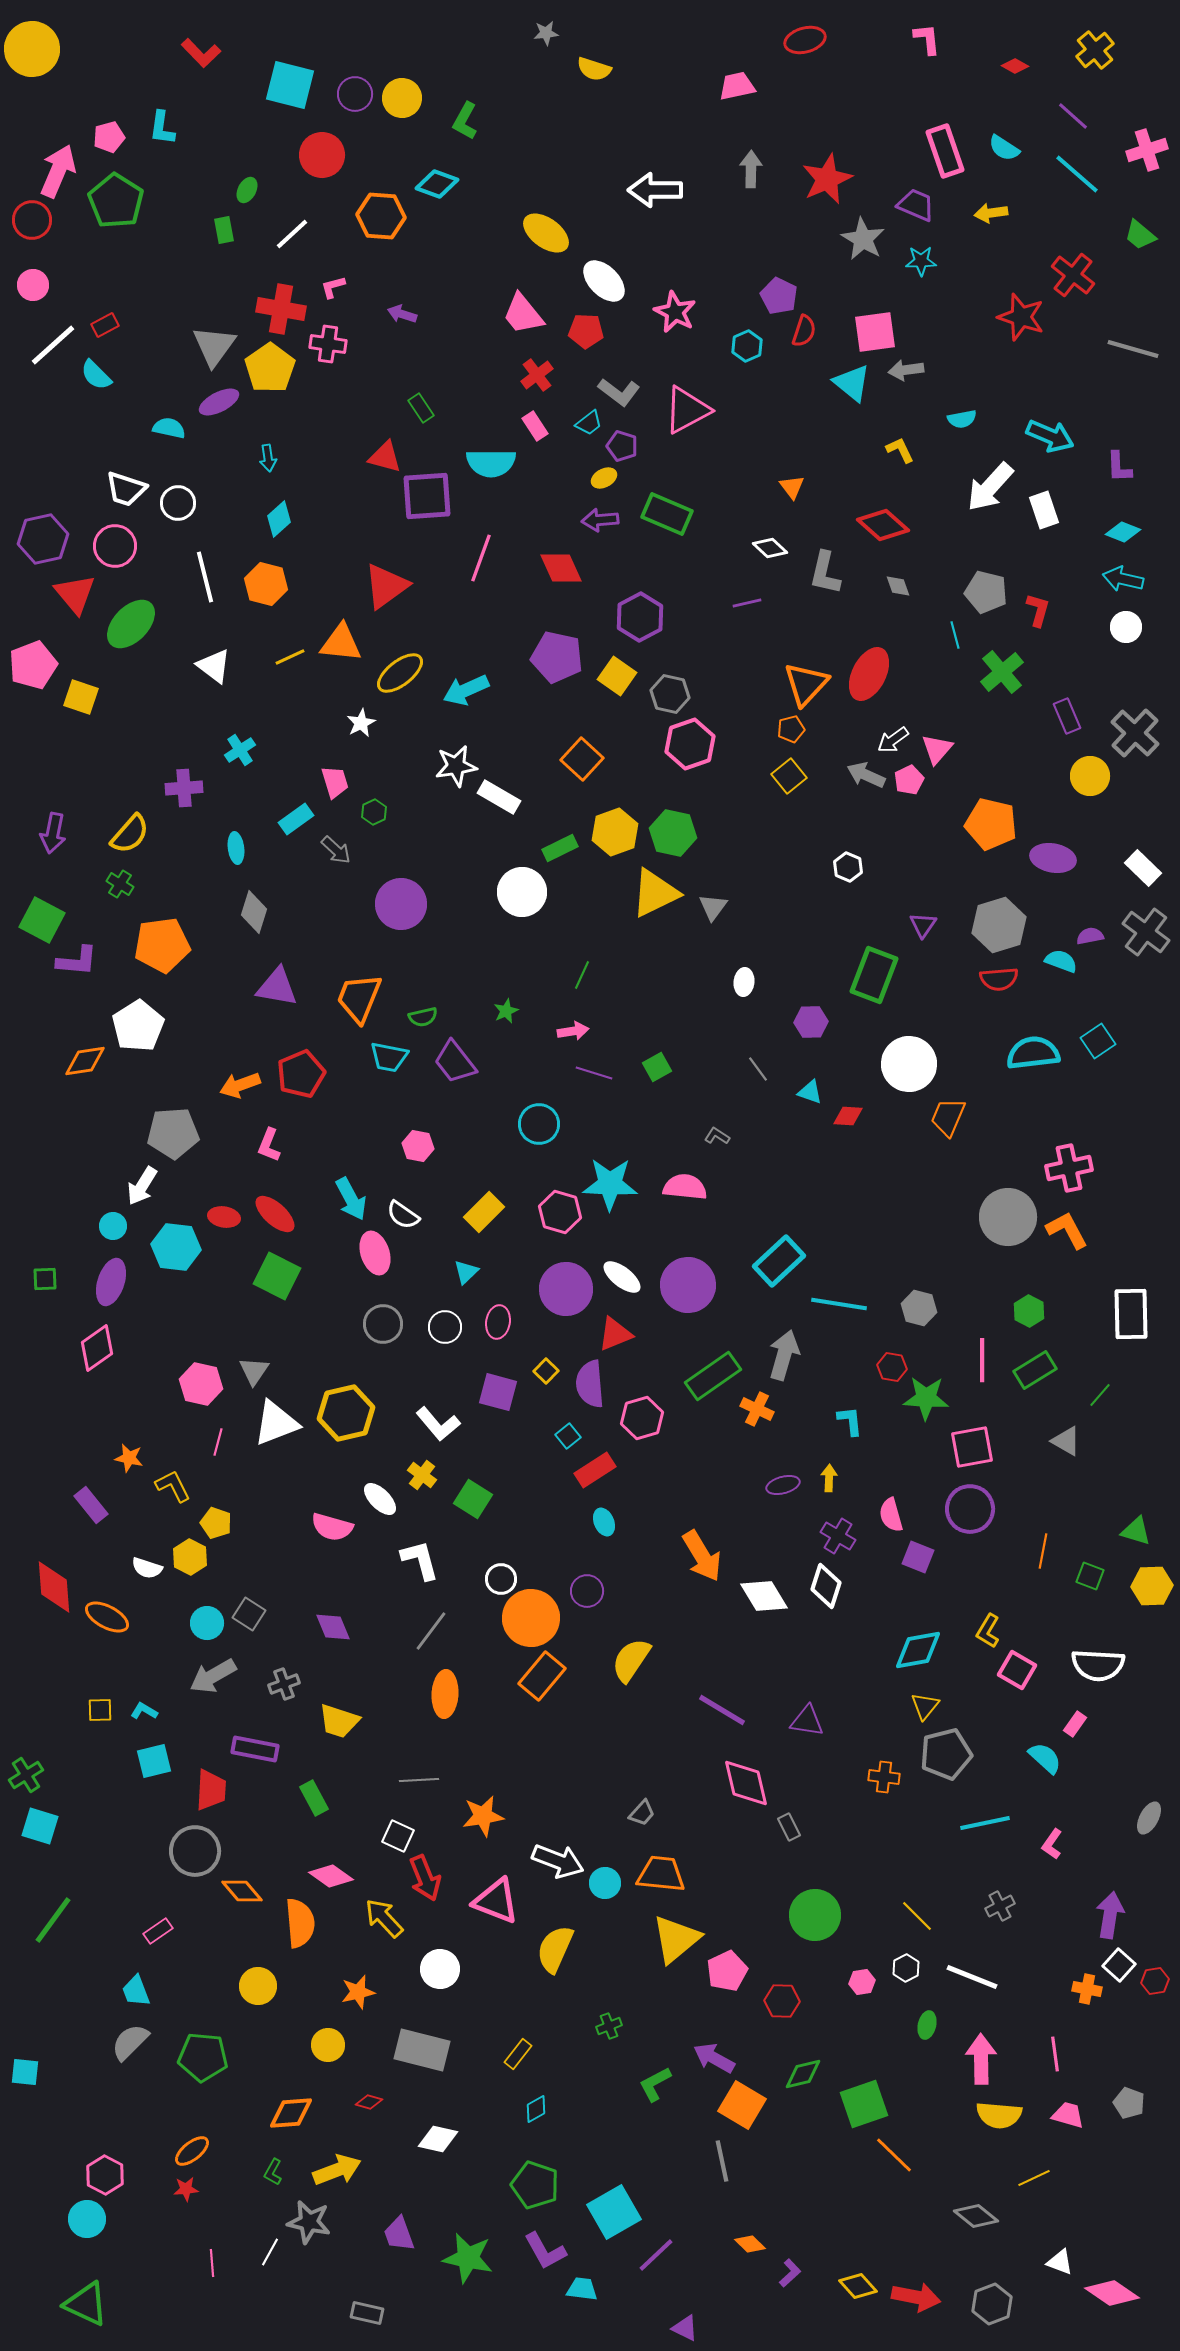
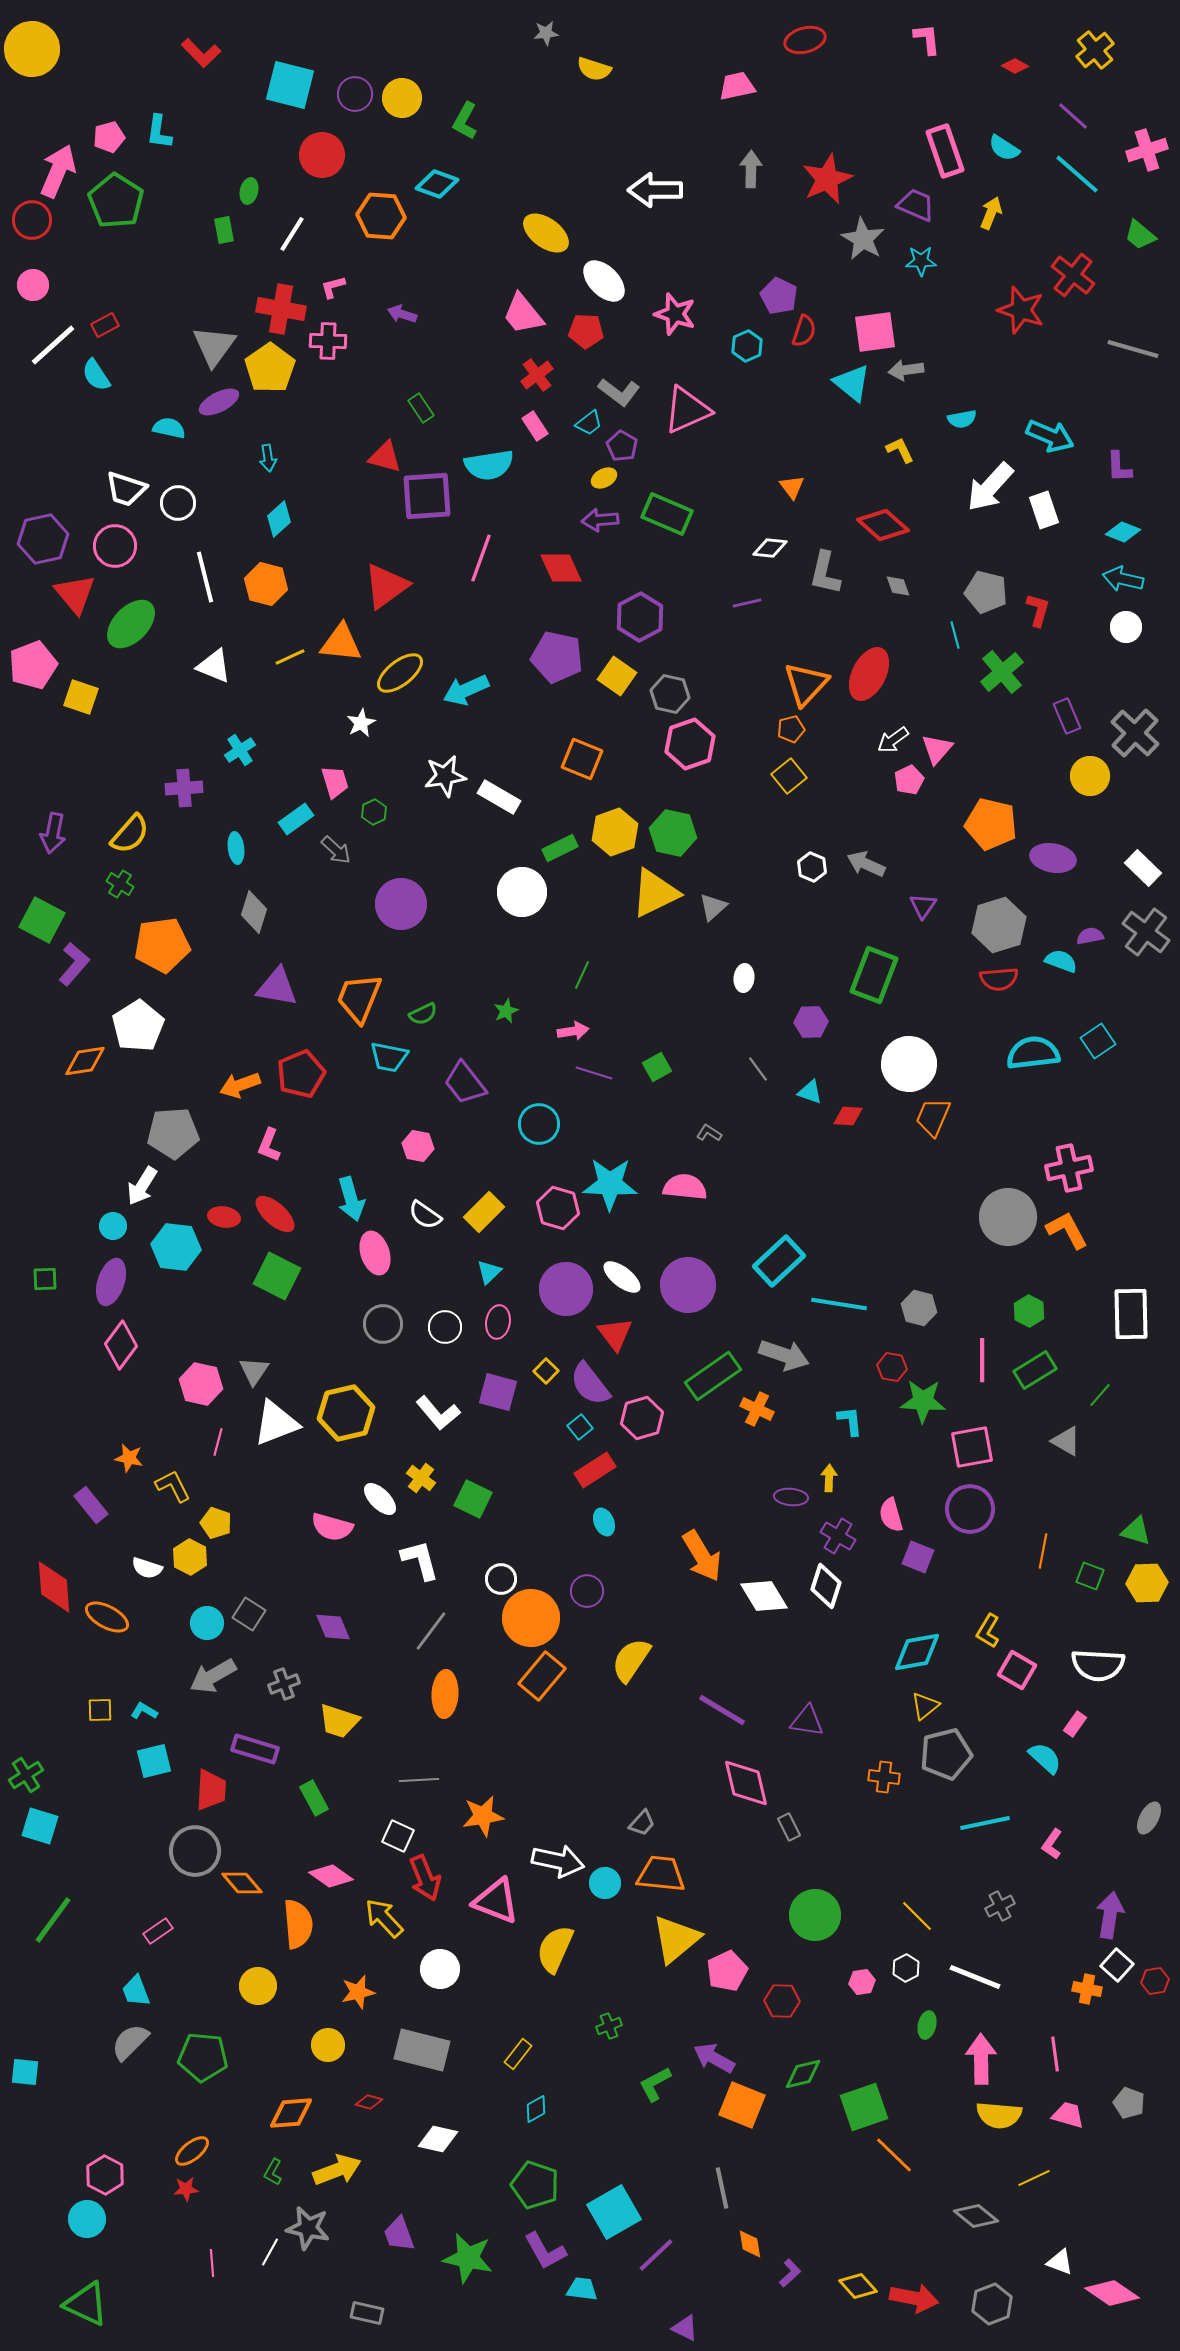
cyan L-shape at (162, 128): moved 3 px left, 4 px down
green ellipse at (247, 190): moved 2 px right, 1 px down; rotated 15 degrees counterclockwise
yellow arrow at (991, 213): rotated 120 degrees clockwise
white line at (292, 234): rotated 15 degrees counterclockwise
pink star at (675, 312): moved 2 px down; rotated 9 degrees counterclockwise
red star at (1021, 317): moved 7 px up
pink cross at (328, 344): moved 3 px up; rotated 6 degrees counterclockwise
cyan semicircle at (96, 375): rotated 12 degrees clockwise
pink triangle at (687, 410): rotated 4 degrees clockwise
purple pentagon at (622, 446): rotated 12 degrees clockwise
cyan semicircle at (491, 463): moved 2 px left, 2 px down; rotated 9 degrees counterclockwise
white diamond at (770, 548): rotated 36 degrees counterclockwise
white triangle at (214, 666): rotated 15 degrees counterclockwise
orange square at (582, 759): rotated 21 degrees counterclockwise
white star at (456, 766): moved 11 px left, 10 px down
gray arrow at (866, 775): moved 89 px down
white hexagon at (848, 867): moved 36 px left
gray triangle at (713, 907): rotated 12 degrees clockwise
purple triangle at (923, 925): moved 19 px up
purple L-shape at (77, 961): moved 3 px left, 3 px down; rotated 54 degrees counterclockwise
white ellipse at (744, 982): moved 4 px up
green semicircle at (423, 1017): moved 3 px up; rotated 12 degrees counterclockwise
purple trapezoid at (455, 1062): moved 10 px right, 21 px down
orange trapezoid at (948, 1117): moved 15 px left
gray L-shape at (717, 1136): moved 8 px left, 3 px up
cyan arrow at (351, 1199): rotated 12 degrees clockwise
pink hexagon at (560, 1212): moved 2 px left, 4 px up
white semicircle at (403, 1215): moved 22 px right
cyan triangle at (466, 1272): moved 23 px right
red triangle at (615, 1334): rotated 45 degrees counterclockwise
pink diamond at (97, 1348): moved 24 px right, 3 px up; rotated 18 degrees counterclockwise
gray arrow at (784, 1355): rotated 93 degrees clockwise
purple semicircle at (590, 1384): rotated 33 degrees counterclockwise
green star at (926, 1398): moved 3 px left, 3 px down
white L-shape at (438, 1424): moved 11 px up
cyan square at (568, 1436): moved 12 px right, 9 px up
yellow cross at (422, 1475): moved 1 px left, 3 px down
purple ellipse at (783, 1485): moved 8 px right, 12 px down; rotated 20 degrees clockwise
green square at (473, 1499): rotated 6 degrees counterclockwise
yellow hexagon at (1152, 1586): moved 5 px left, 3 px up
cyan diamond at (918, 1650): moved 1 px left, 2 px down
yellow triangle at (925, 1706): rotated 12 degrees clockwise
purple rectangle at (255, 1749): rotated 6 degrees clockwise
gray trapezoid at (642, 1813): moved 10 px down
white arrow at (558, 1861): rotated 9 degrees counterclockwise
orange diamond at (242, 1891): moved 8 px up
orange semicircle at (300, 1923): moved 2 px left, 1 px down
white square at (1119, 1965): moved 2 px left
white line at (972, 1977): moved 3 px right
green square at (864, 2104): moved 3 px down
orange square at (742, 2105): rotated 9 degrees counterclockwise
gray line at (722, 2161): moved 27 px down
gray star at (309, 2222): moved 1 px left, 6 px down
orange diamond at (750, 2244): rotated 36 degrees clockwise
red arrow at (916, 2297): moved 2 px left, 1 px down
